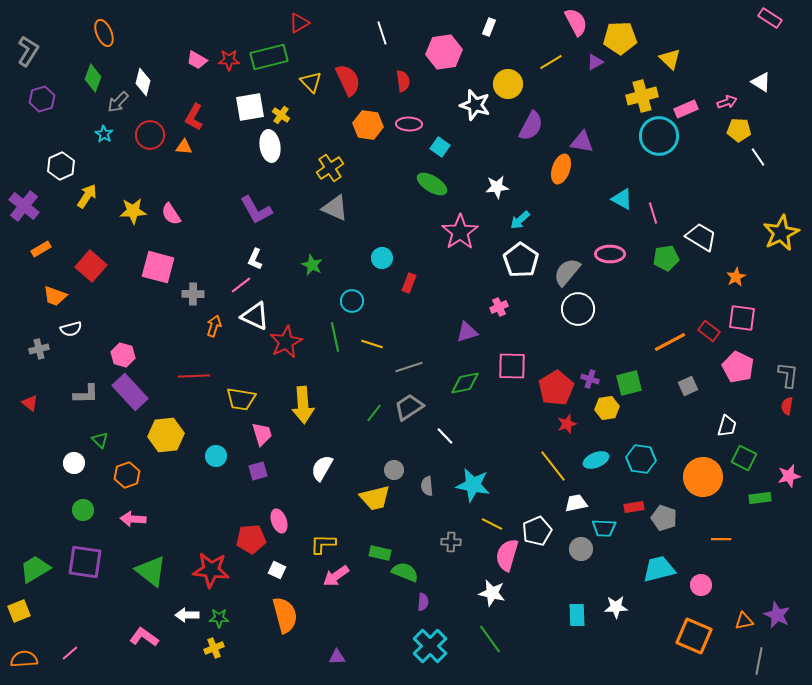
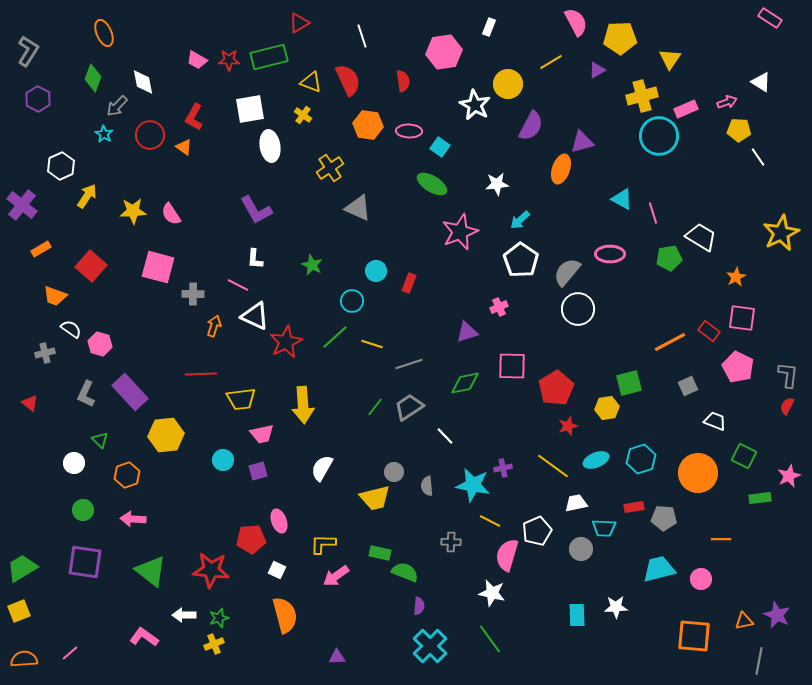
white line at (382, 33): moved 20 px left, 3 px down
yellow triangle at (670, 59): rotated 20 degrees clockwise
purple triangle at (595, 62): moved 2 px right, 8 px down
white diamond at (143, 82): rotated 24 degrees counterclockwise
yellow triangle at (311, 82): rotated 25 degrees counterclockwise
purple hexagon at (42, 99): moved 4 px left; rotated 15 degrees counterclockwise
gray arrow at (118, 102): moved 1 px left, 4 px down
white star at (475, 105): rotated 12 degrees clockwise
white square at (250, 107): moved 2 px down
yellow cross at (281, 115): moved 22 px right
pink ellipse at (409, 124): moved 7 px down
purple triangle at (582, 142): rotated 25 degrees counterclockwise
orange triangle at (184, 147): rotated 30 degrees clockwise
white star at (497, 187): moved 3 px up
purple cross at (24, 206): moved 2 px left, 1 px up
gray triangle at (335, 208): moved 23 px right
pink star at (460, 232): rotated 12 degrees clockwise
cyan circle at (382, 258): moved 6 px left, 13 px down
green pentagon at (666, 258): moved 3 px right
white L-shape at (255, 259): rotated 20 degrees counterclockwise
pink line at (241, 285): moved 3 px left; rotated 65 degrees clockwise
white semicircle at (71, 329): rotated 130 degrees counterclockwise
green line at (335, 337): rotated 60 degrees clockwise
gray cross at (39, 349): moved 6 px right, 4 px down
pink hexagon at (123, 355): moved 23 px left, 11 px up
gray line at (409, 367): moved 3 px up
red line at (194, 376): moved 7 px right, 2 px up
purple cross at (590, 379): moved 87 px left, 89 px down; rotated 30 degrees counterclockwise
gray L-shape at (86, 394): rotated 116 degrees clockwise
yellow trapezoid at (241, 399): rotated 16 degrees counterclockwise
red semicircle at (787, 406): rotated 18 degrees clockwise
green line at (374, 413): moved 1 px right, 6 px up
red star at (567, 424): moved 1 px right, 2 px down
white trapezoid at (727, 426): moved 12 px left, 5 px up; rotated 85 degrees counterclockwise
pink trapezoid at (262, 434): rotated 95 degrees clockwise
cyan circle at (216, 456): moved 7 px right, 4 px down
green square at (744, 458): moved 2 px up
cyan hexagon at (641, 459): rotated 24 degrees counterclockwise
yellow line at (553, 466): rotated 16 degrees counterclockwise
gray circle at (394, 470): moved 2 px down
pink star at (789, 476): rotated 10 degrees counterclockwise
orange circle at (703, 477): moved 5 px left, 4 px up
gray pentagon at (664, 518): rotated 15 degrees counterclockwise
yellow line at (492, 524): moved 2 px left, 3 px up
green trapezoid at (35, 569): moved 13 px left, 1 px up
pink circle at (701, 585): moved 6 px up
purple semicircle at (423, 602): moved 4 px left, 4 px down
white arrow at (187, 615): moved 3 px left
green star at (219, 618): rotated 18 degrees counterclockwise
orange square at (694, 636): rotated 18 degrees counterclockwise
yellow cross at (214, 648): moved 4 px up
